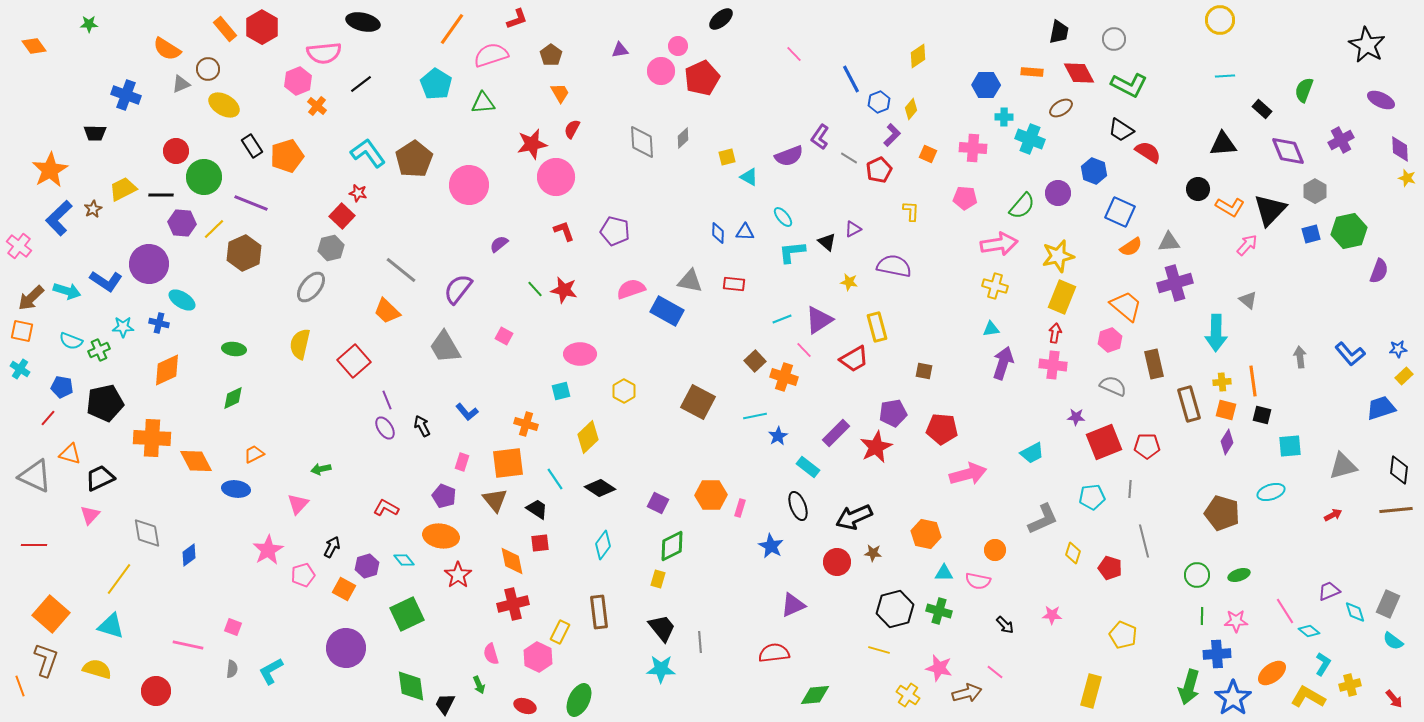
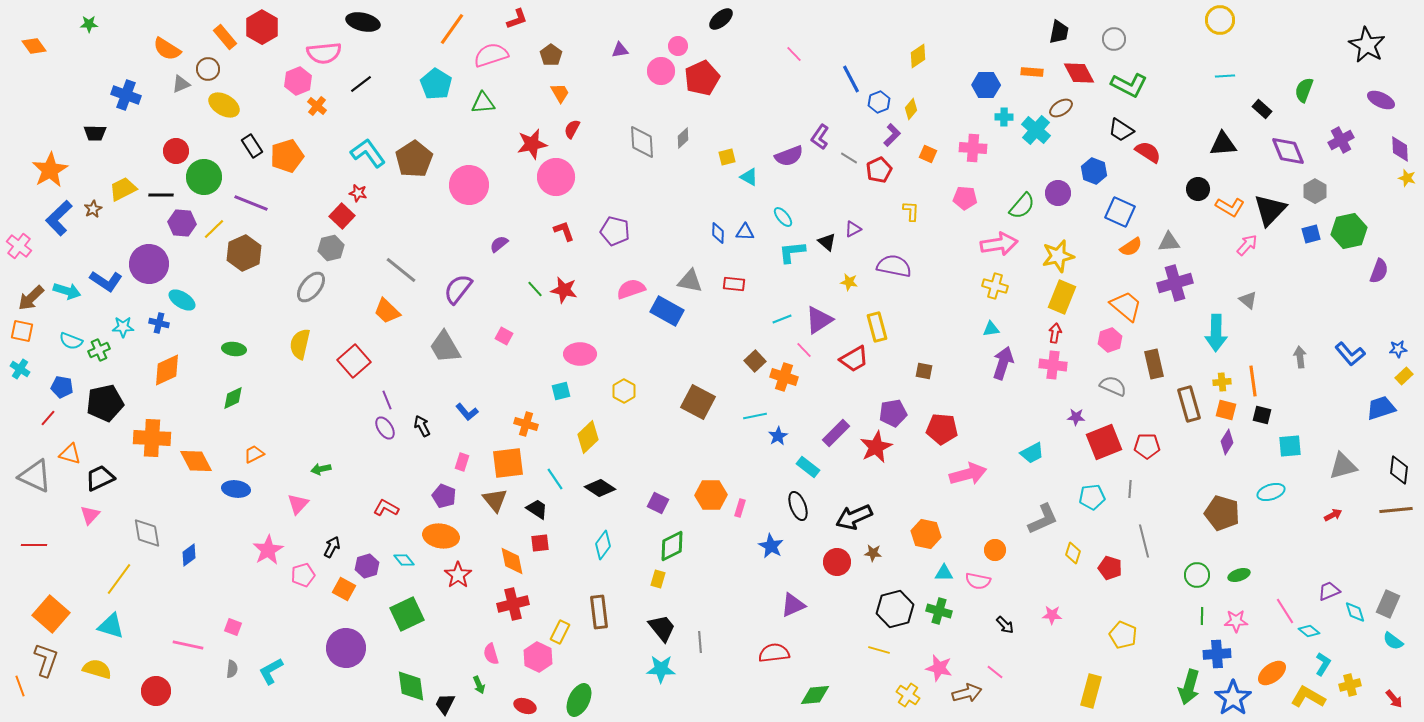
orange rectangle at (225, 29): moved 8 px down
cyan cross at (1030, 139): moved 6 px right, 9 px up; rotated 20 degrees clockwise
